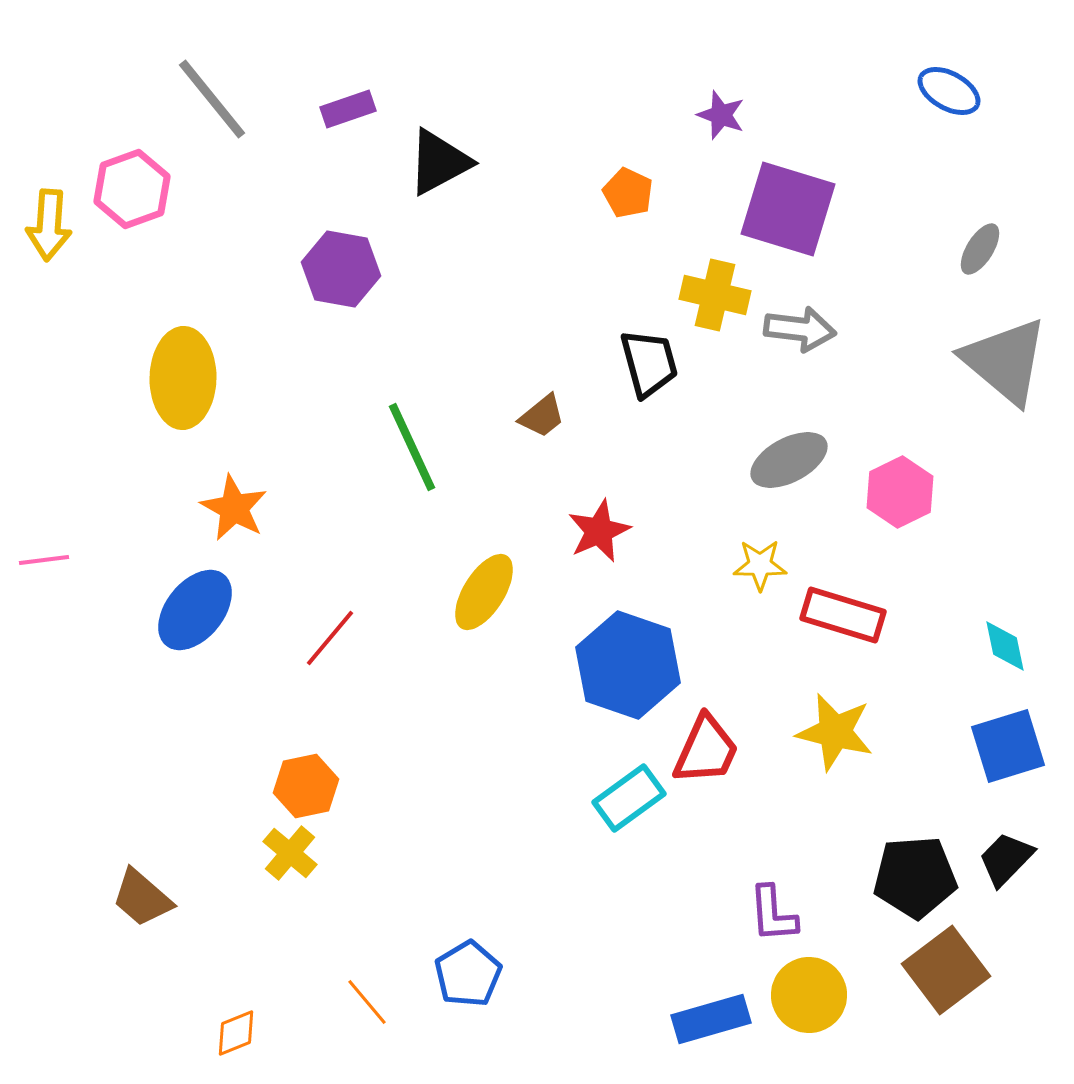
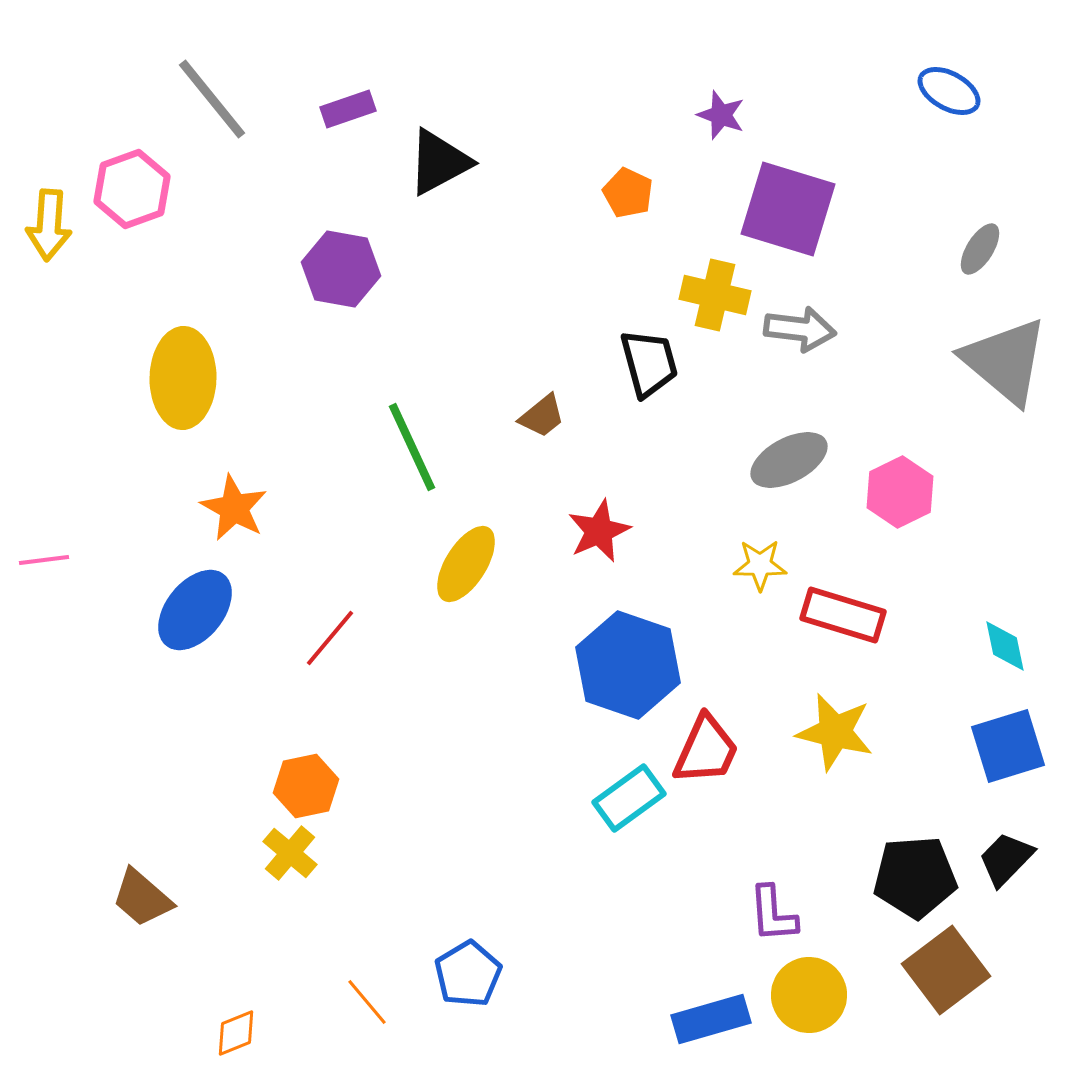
yellow ellipse at (484, 592): moved 18 px left, 28 px up
